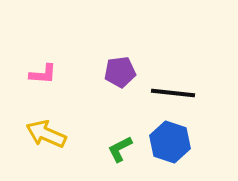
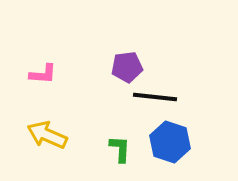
purple pentagon: moved 7 px right, 5 px up
black line: moved 18 px left, 4 px down
yellow arrow: moved 1 px right, 1 px down
green L-shape: rotated 120 degrees clockwise
